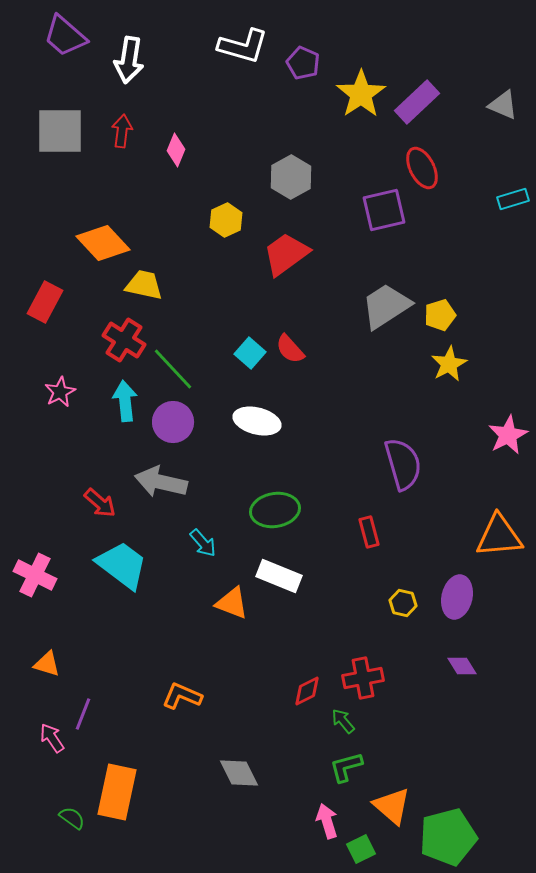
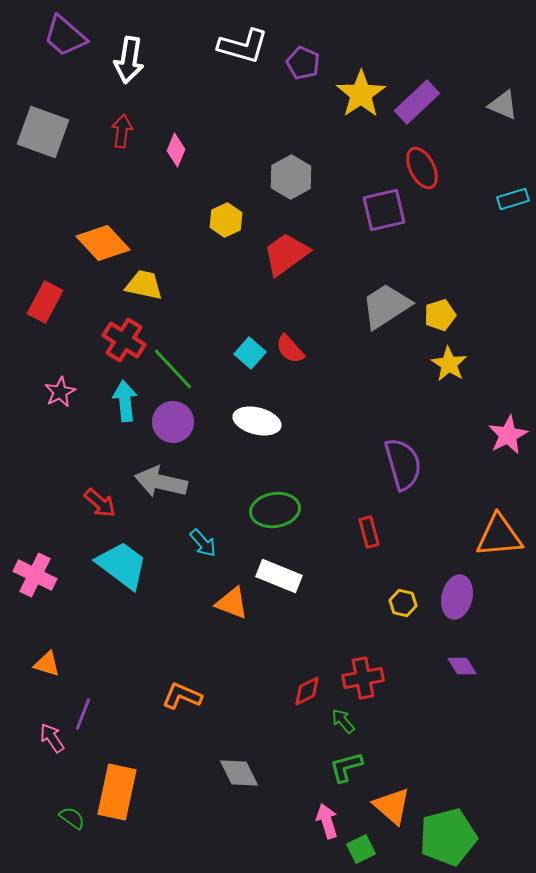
gray square at (60, 131): moved 17 px left, 1 px down; rotated 20 degrees clockwise
yellow star at (449, 364): rotated 12 degrees counterclockwise
